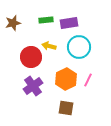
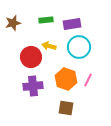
purple rectangle: moved 3 px right, 1 px down
orange hexagon: rotated 15 degrees counterclockwise
purple cross: rotated 30 degrees clockwise
